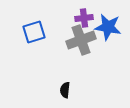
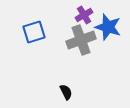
purple cross: moved 3 px up; rotated 24 degrees counterclockwise
blue star: rotated 8 degrees clockwise
black semicircle: moved 1 px right, 2 px down; rotated 147 degrees clockwise
